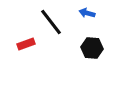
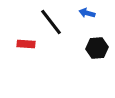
red rectangle: rotated 24 degrees clockwise
black hexagon: moved 5 px right; rotated 10 degrees counterclockwise
